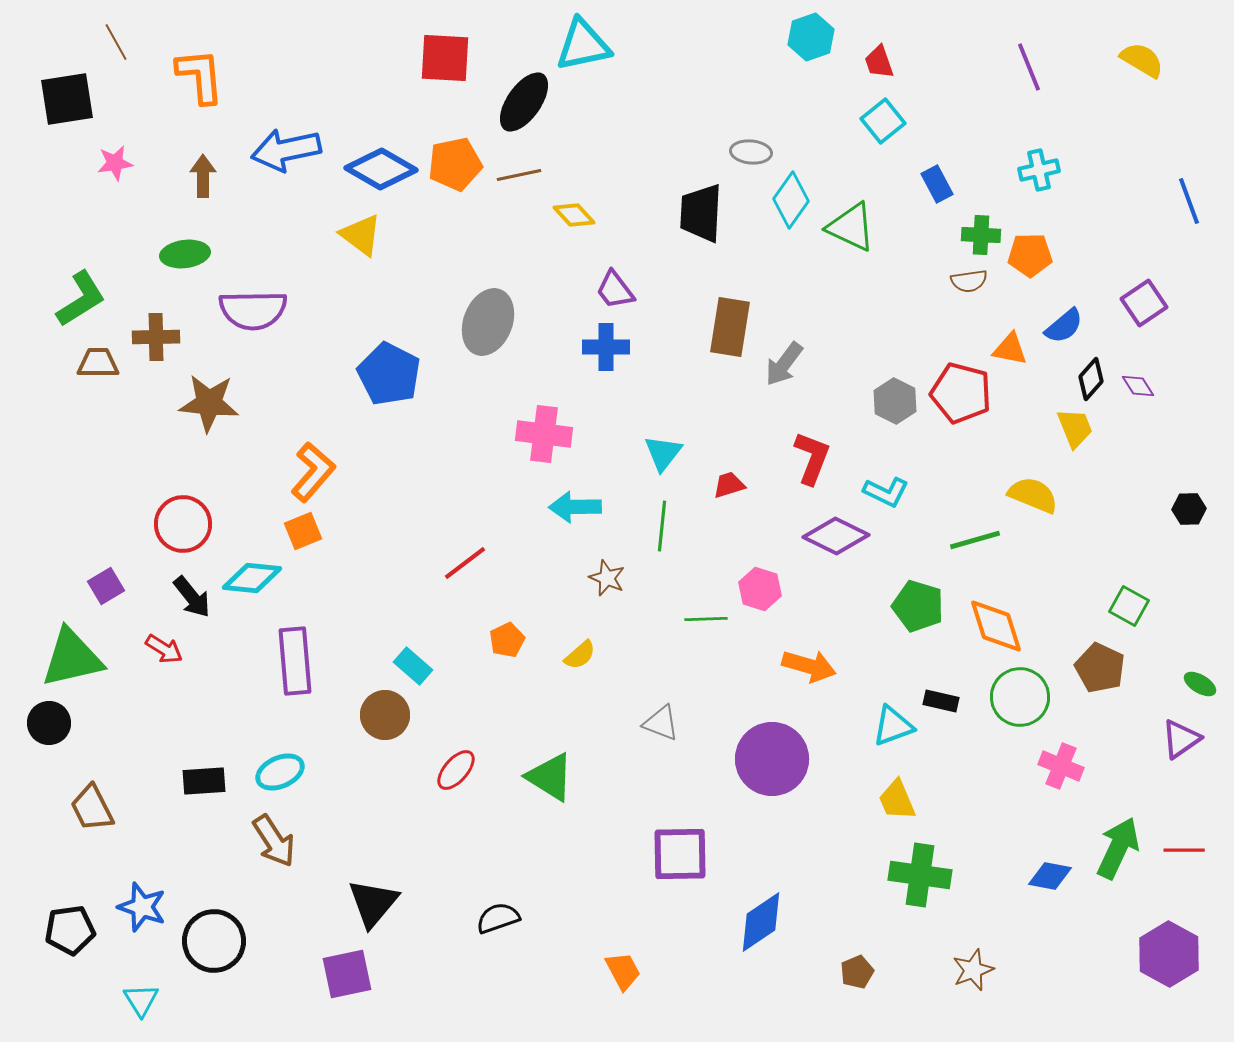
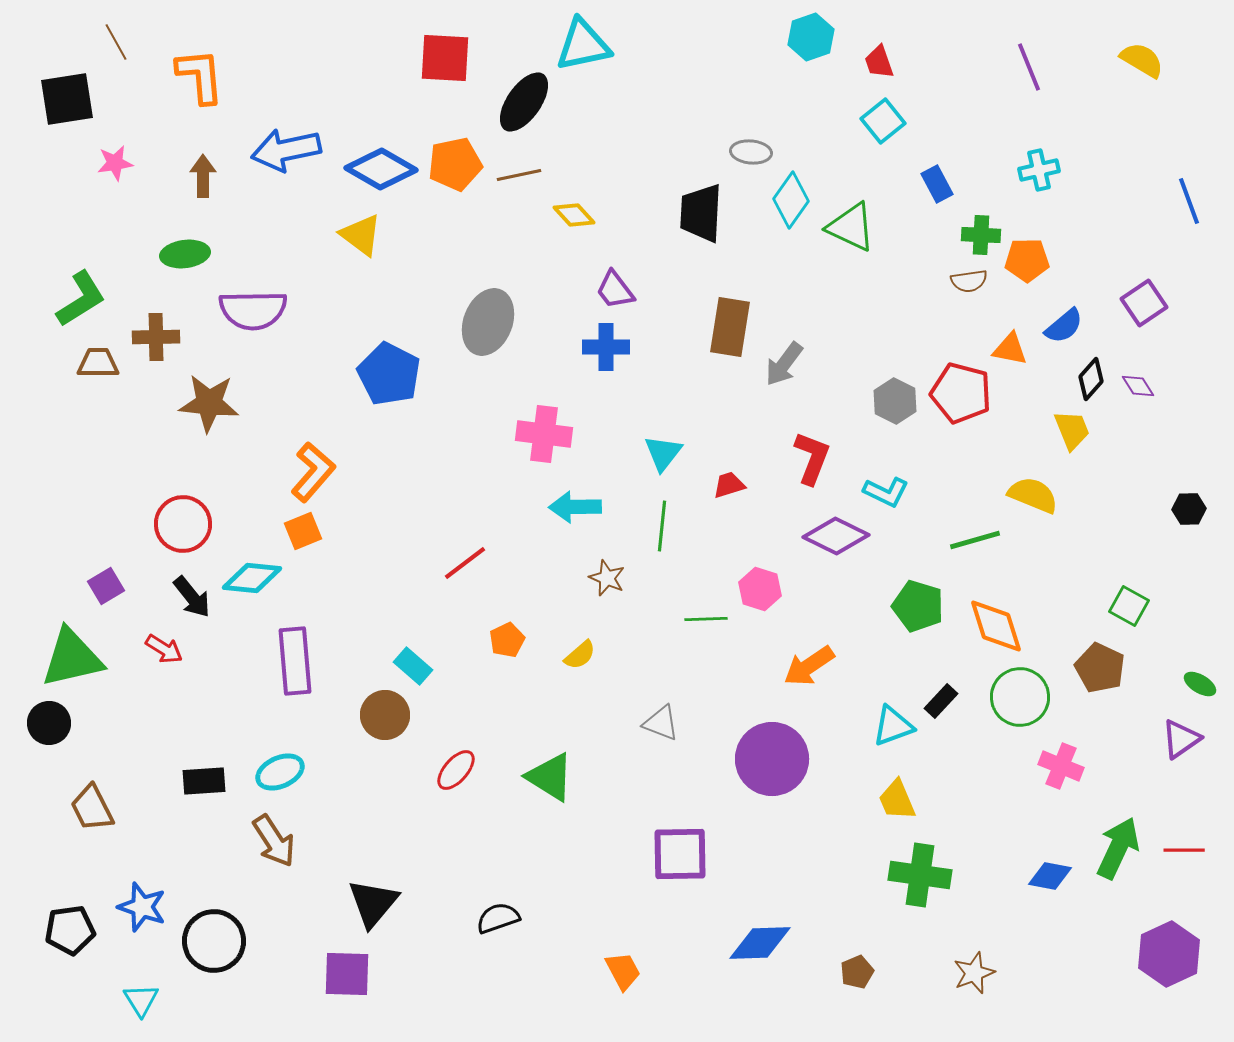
orange pentagon at (1030, 255): moved 3 px left, 5 px down
yellow trapezoid at (1075, 428): moved 3 px left, 2 px down
orange arrow at (809, 666): rotated 130 degrees clockwise
black rectangle at (941, 701): rotated 60 degrees counterclockwise
blue diamond at (761, 922): moved 1 px left, 21 px down; rotated 32 degrees clockwise
purple hexagon at (1169, 954): rotated 6 degrees clockwise
brown star at (973, 970): moved 1 px right, 3 px down
purple square at (347, 974): rotated 14 degrees clockwise
